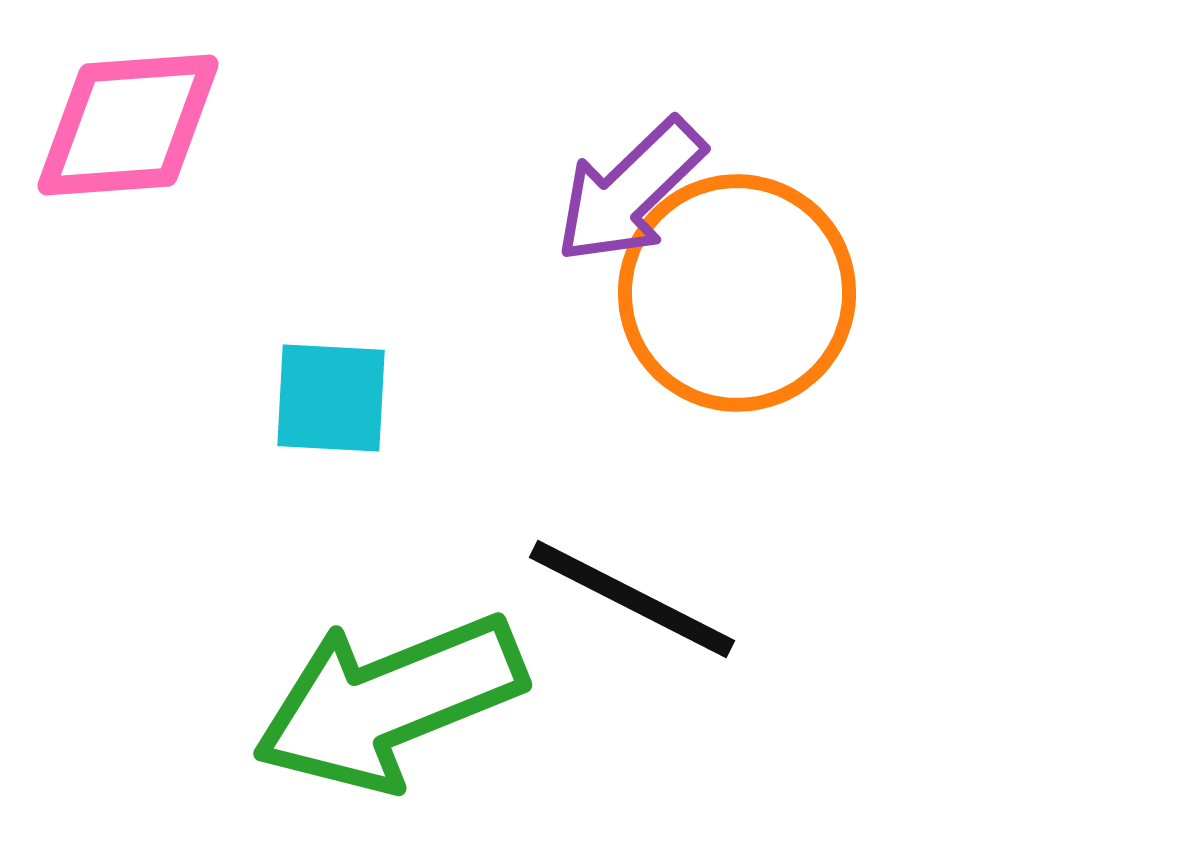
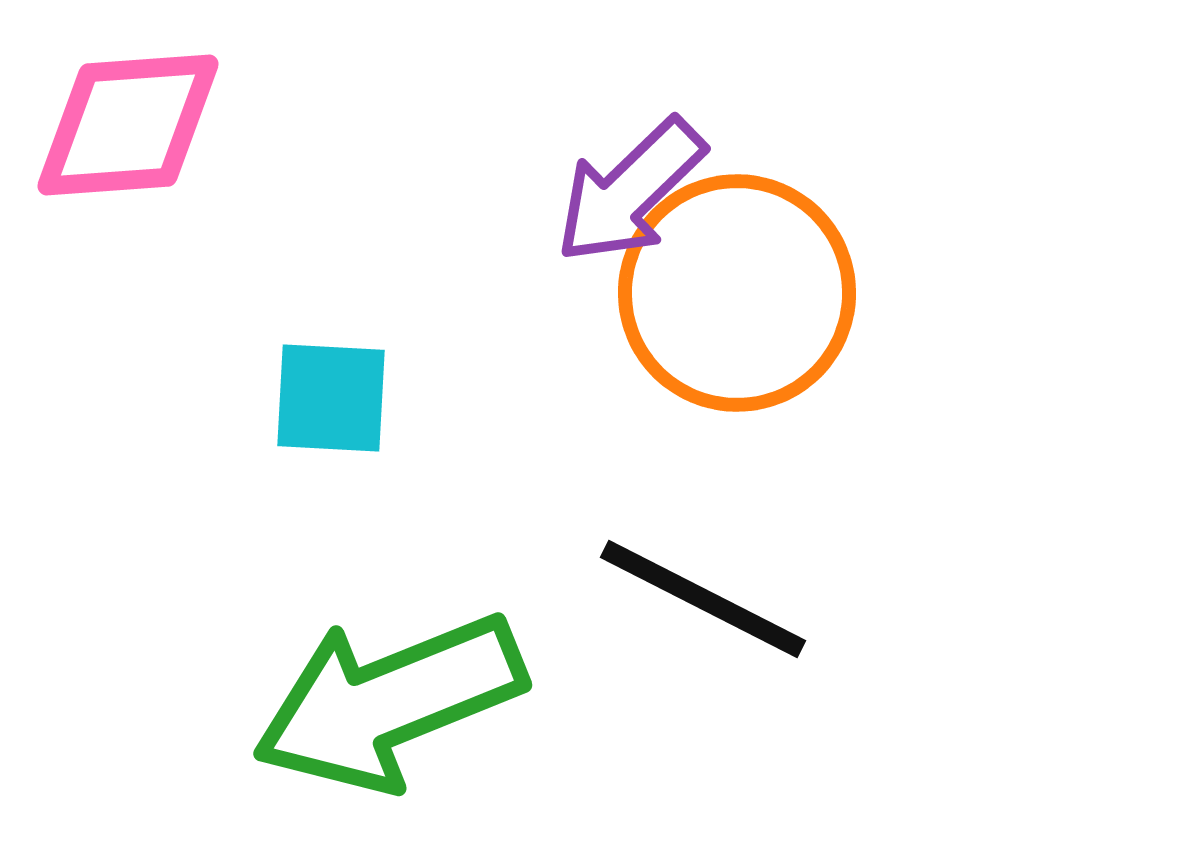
black line: moved 71 px right
